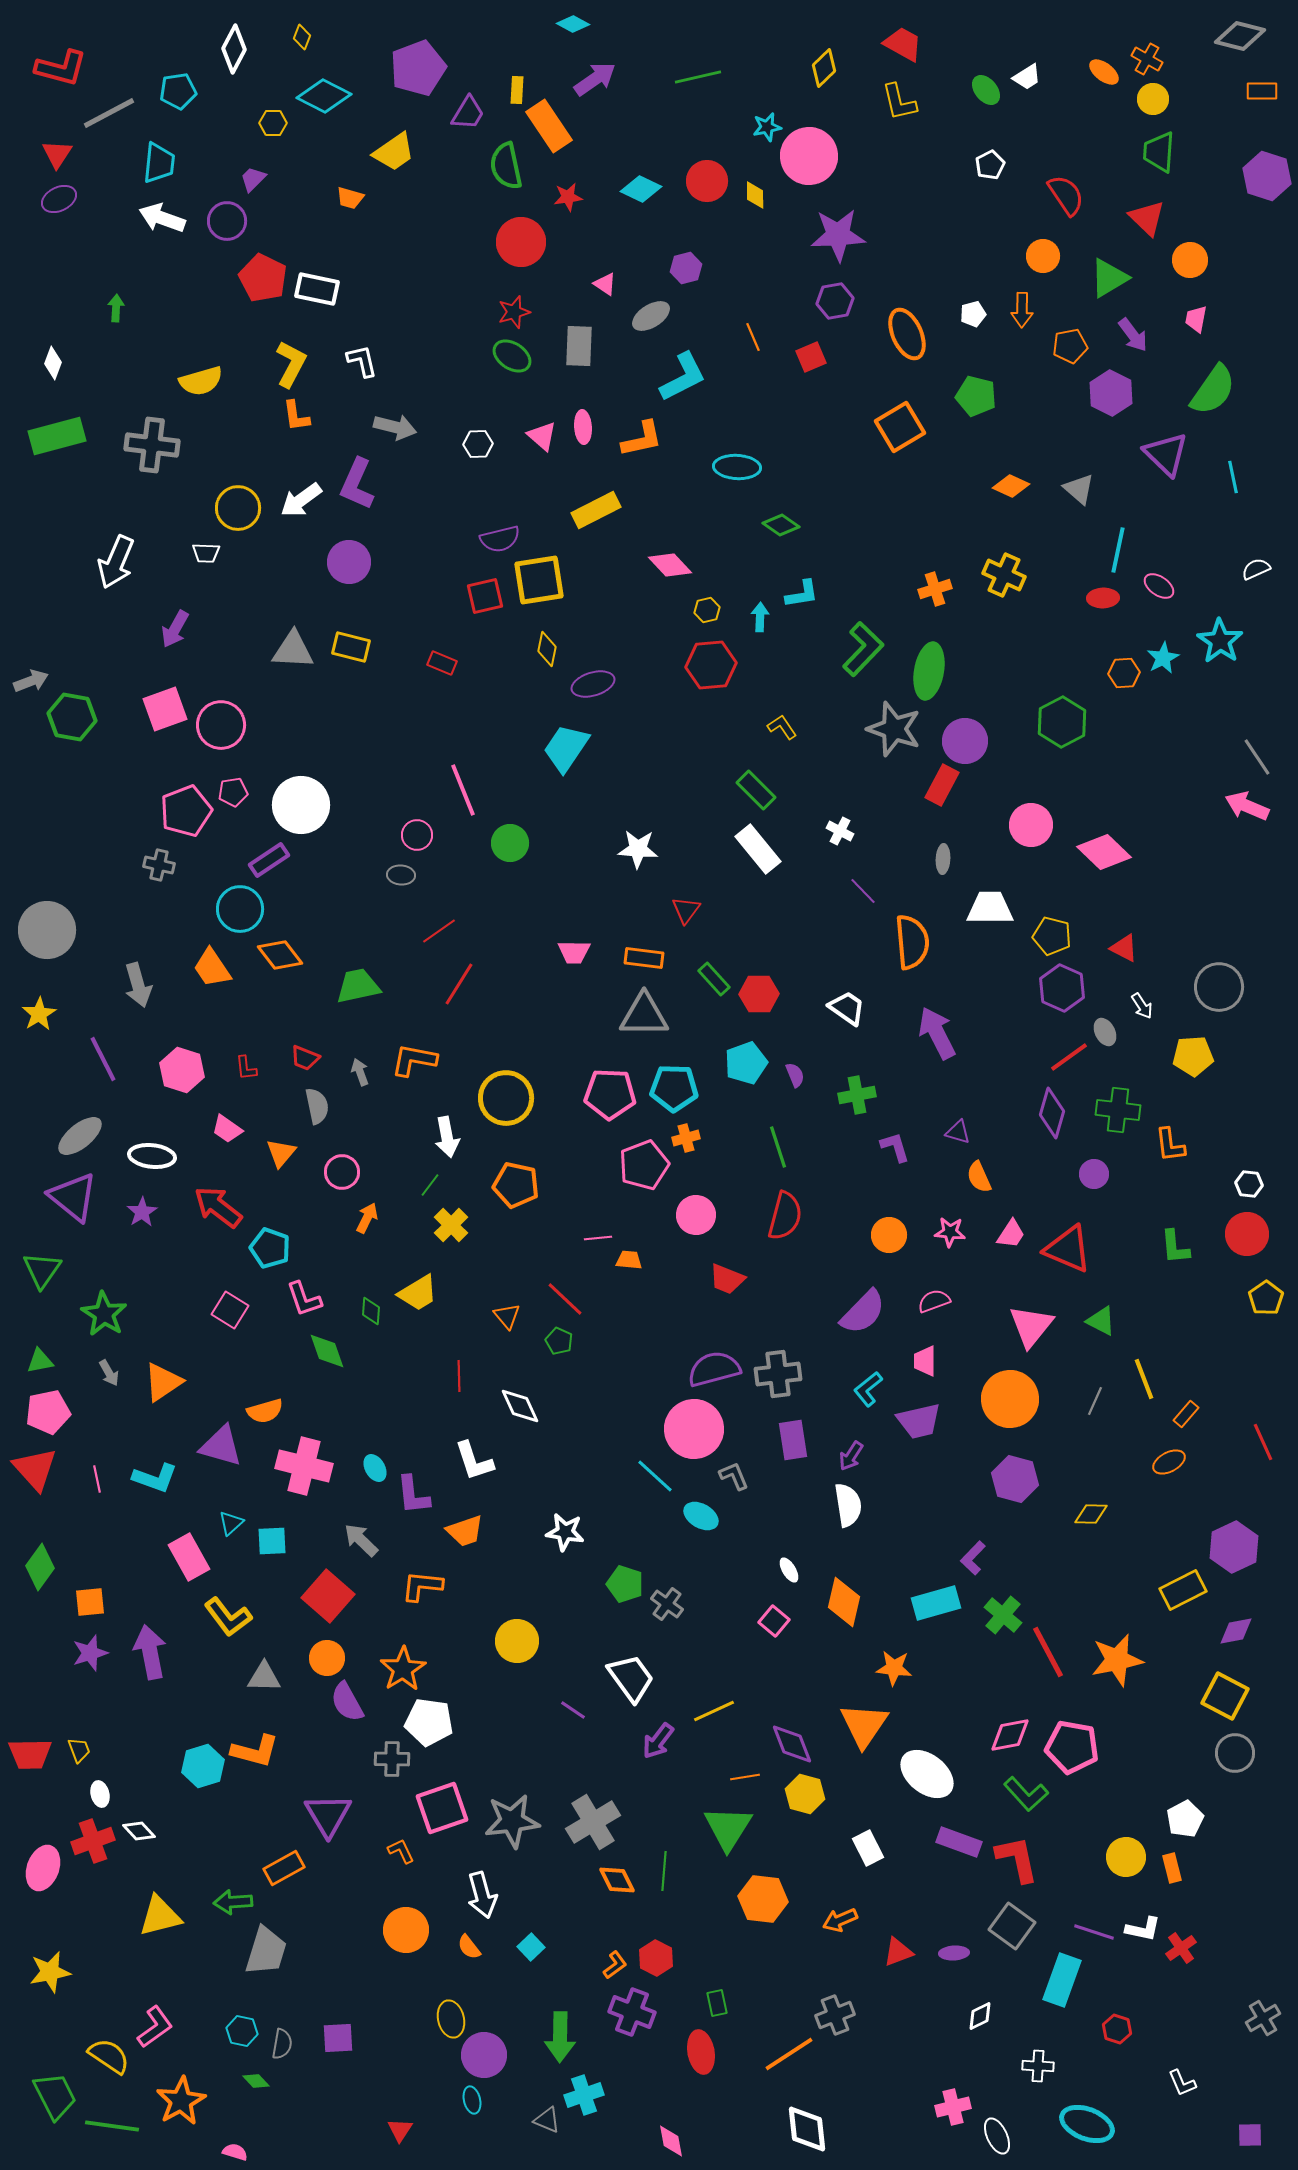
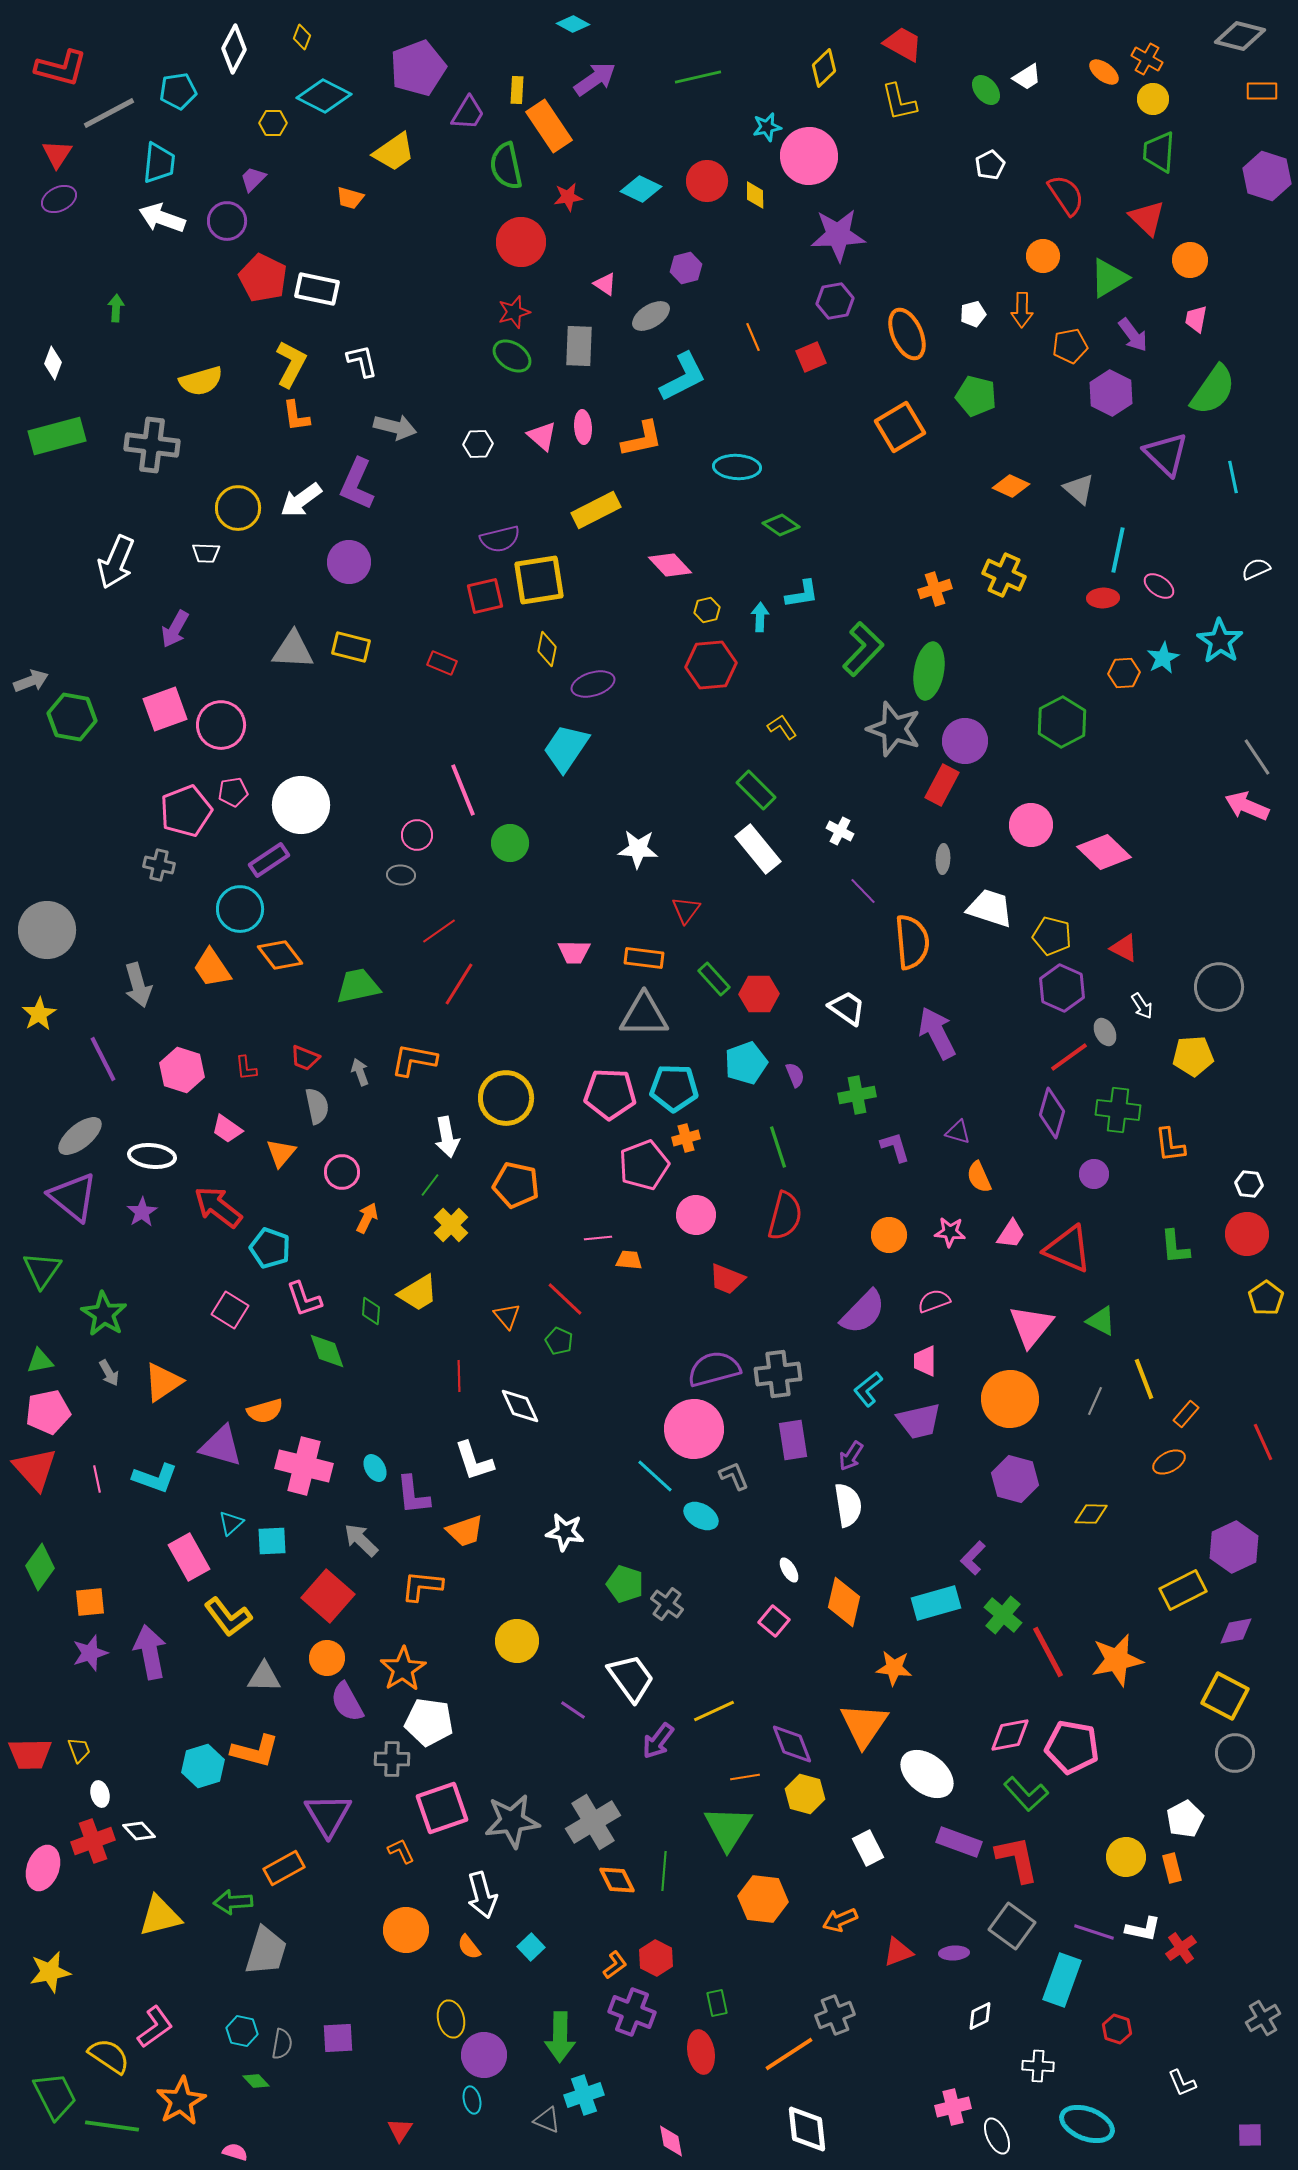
white trapezoid at (990, 908): rotated 18 degrees clockwise
